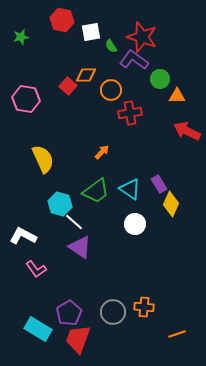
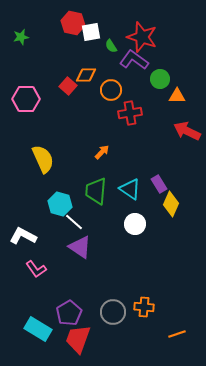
red hexagon: moved 11 px right, 3 px down
pink hexagon: rotated 8 degrees counterclockwise
green trapezoid: rotated 132 degrees clockwise
